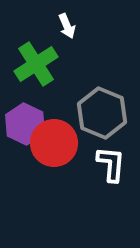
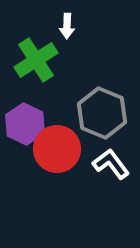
white arrow: rotated 25 degrees clockwise
green cross: moved 4 px up
red circle: moved 3 px right, 6 px down
white L-shape: rotated 42 degrees counterclockwise
